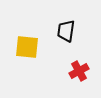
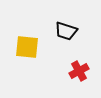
black trapezoid: rotated 80 degrees counterclockwise
